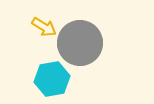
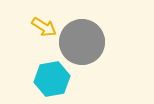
gray circle: moved 2 px right, 1 px up
